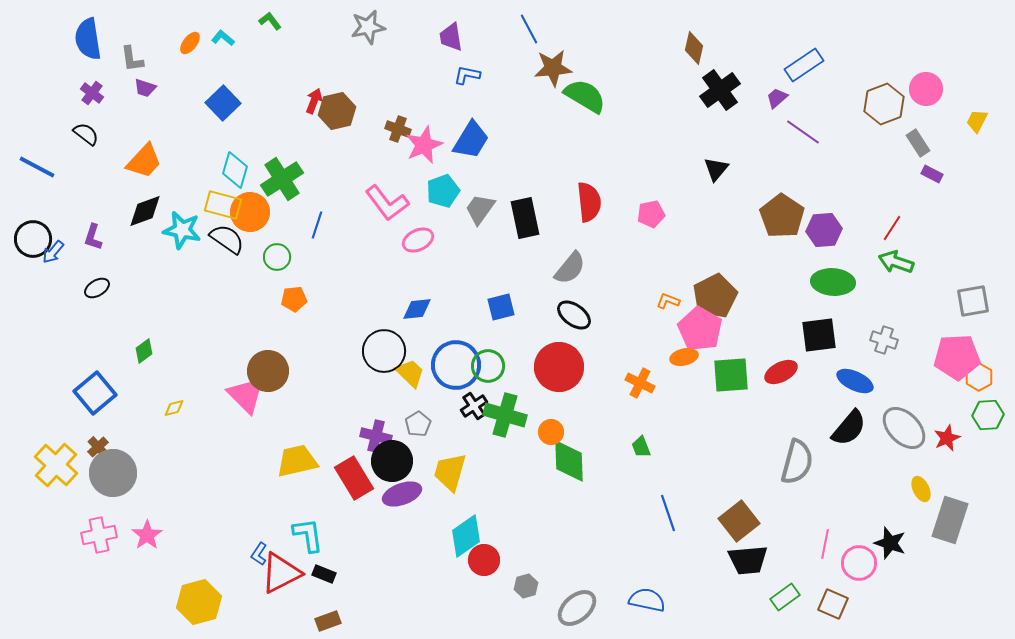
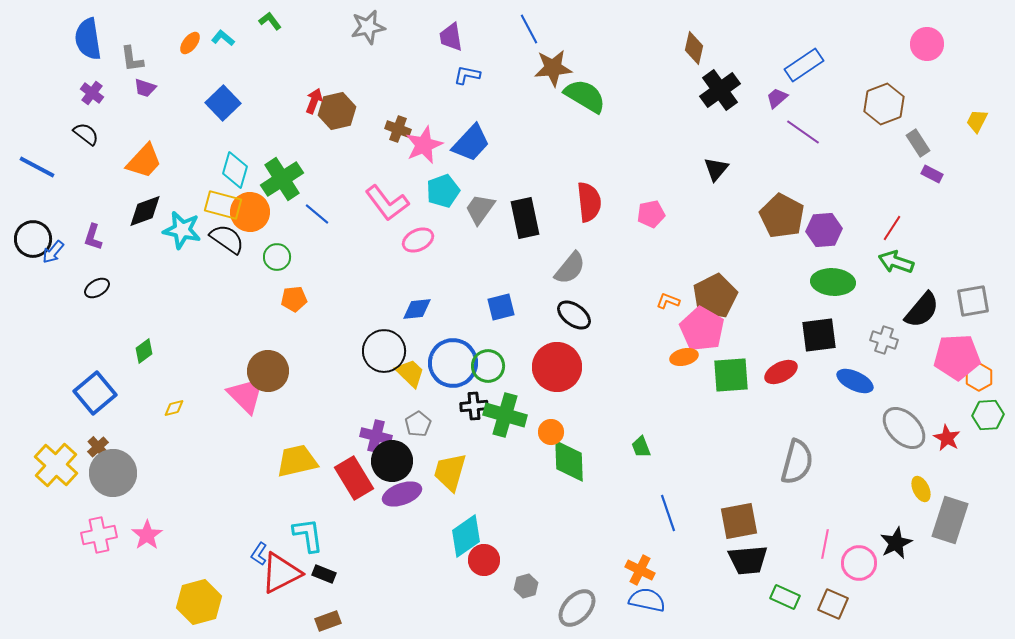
pink circle at (926, 89): moved 1 px right, 45 px up
blue trapezoid at (471, 140): moved 3 px down; rotated 12 degrees clockwise
brown pentagon at (782, 216): rotated 6 degrees counterclockwise
blue line at (317, 225): moved 11 px up; rotated 68 degrees counterclockwise
pink pentagon at (700, 329): moved 2 px right
blue circle at (456, 365): moved 3 px left, 2 px up
red circle at (559, 367): moved 2 px left
orange cross at (640, 383): moved 187 px down
black cross at (474, 406): rotated 28 degrees clockwise
black semicircle at (849, 428): moved 73 px right, 118 px up
red star at (947, 438): rotated 20 degrees counterclockwise
brown square at (739, 521): rotated 27 degrees clockwise
black star at (890, 543): moved 6 px right; rotated 28 degrees clockwise
green rectangle at (785, 597): rotated 60 degrees clockwise
gray ellipse at (577, 608): rotated 6 degrees counterclockwise
